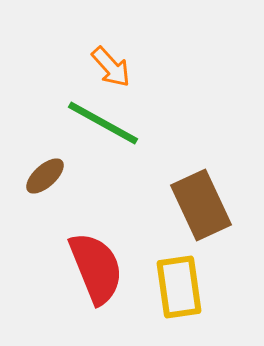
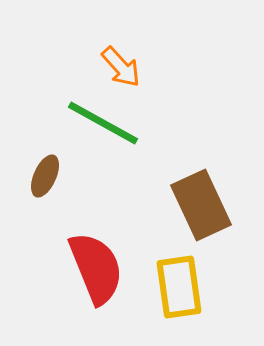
orange arrow: moved 10 px right
brown ellipse: rotated 24 degrees counterclockwise
